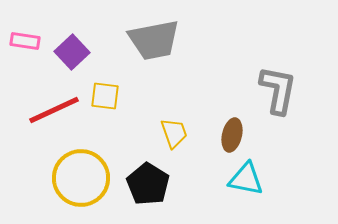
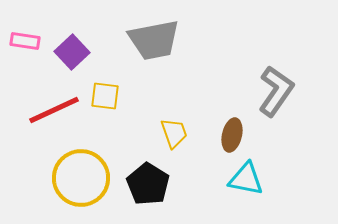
gray L-shape: moved 2 px left, 1 px down; rotated 24 degrees clockwise
